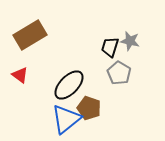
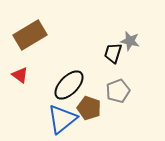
black trapezoid: moved 3 px right, 6 px down
gray pentagon: moved 1 px left, 18 px down; rotated 20 degrees clockwise
blue triangle: moved 4 px left
